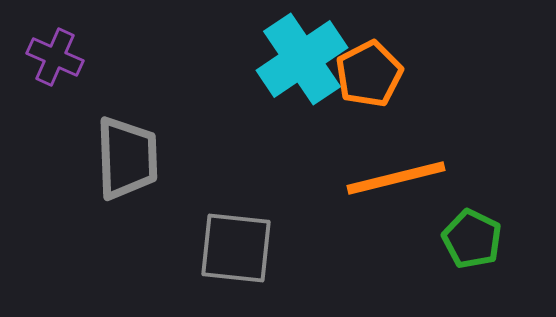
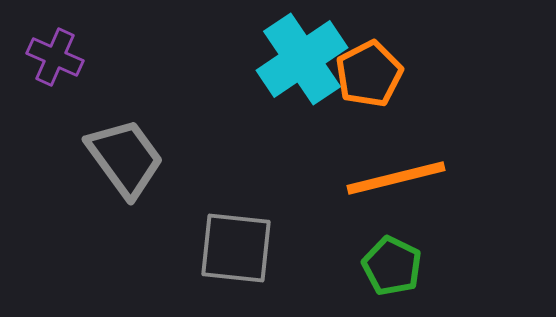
gray trapezoid: moved 2 px left; rotated 34 degrees counterclockwise
green pentagon: moved 80 px left, 27 px down
